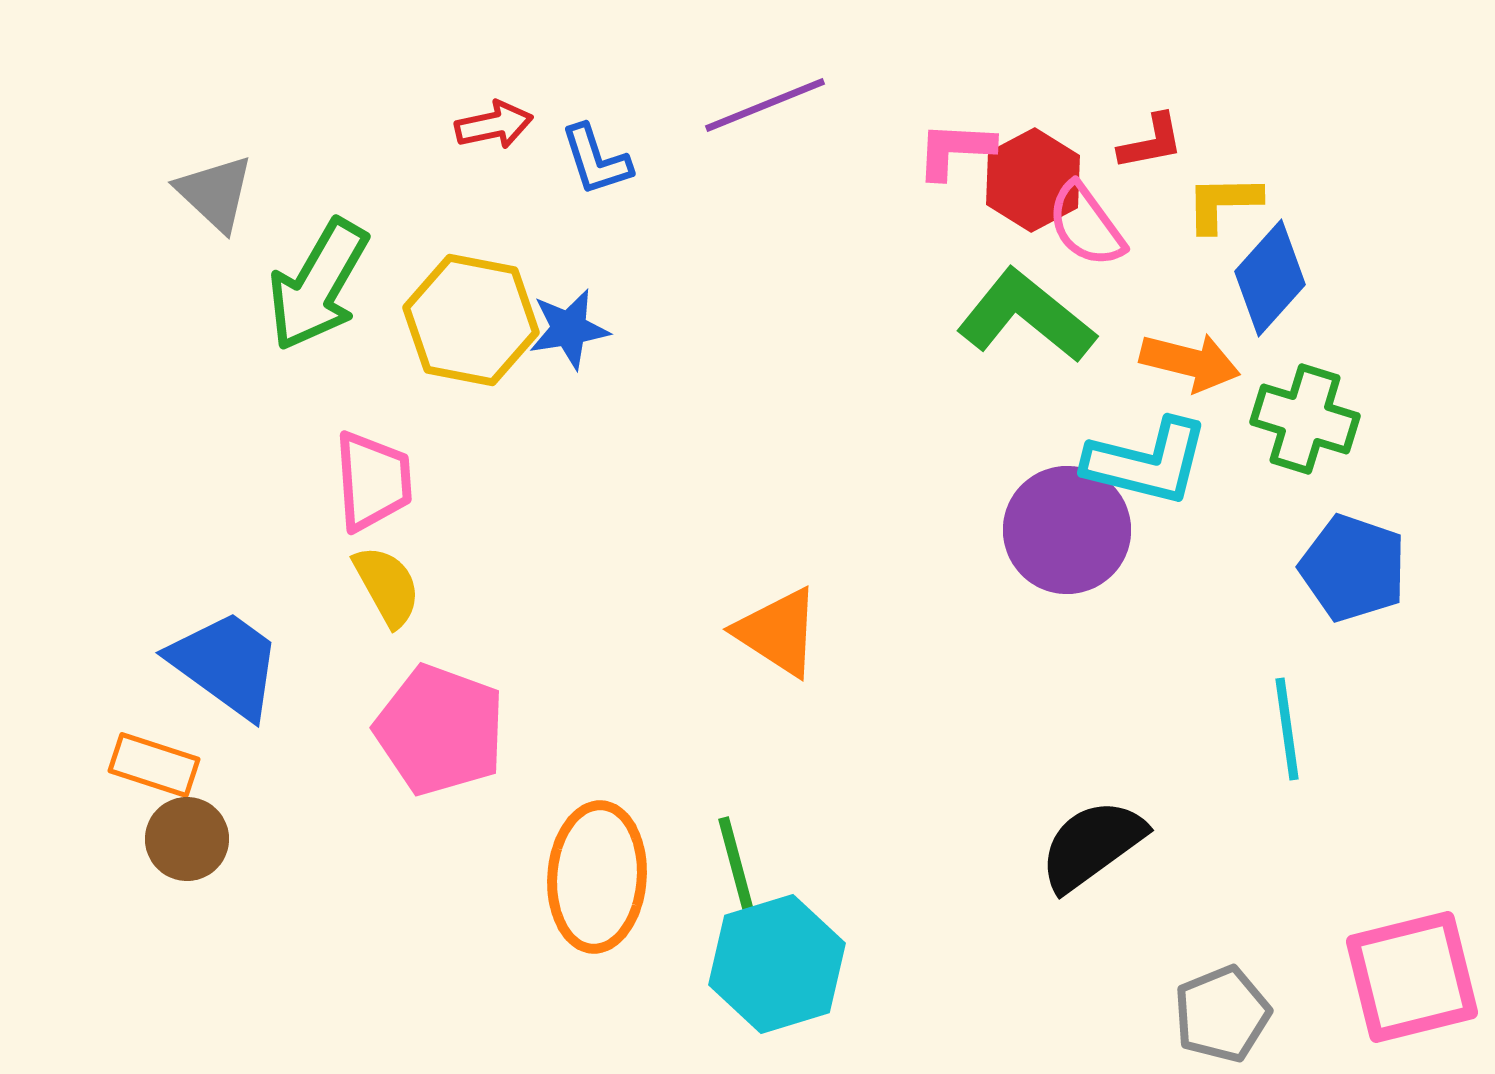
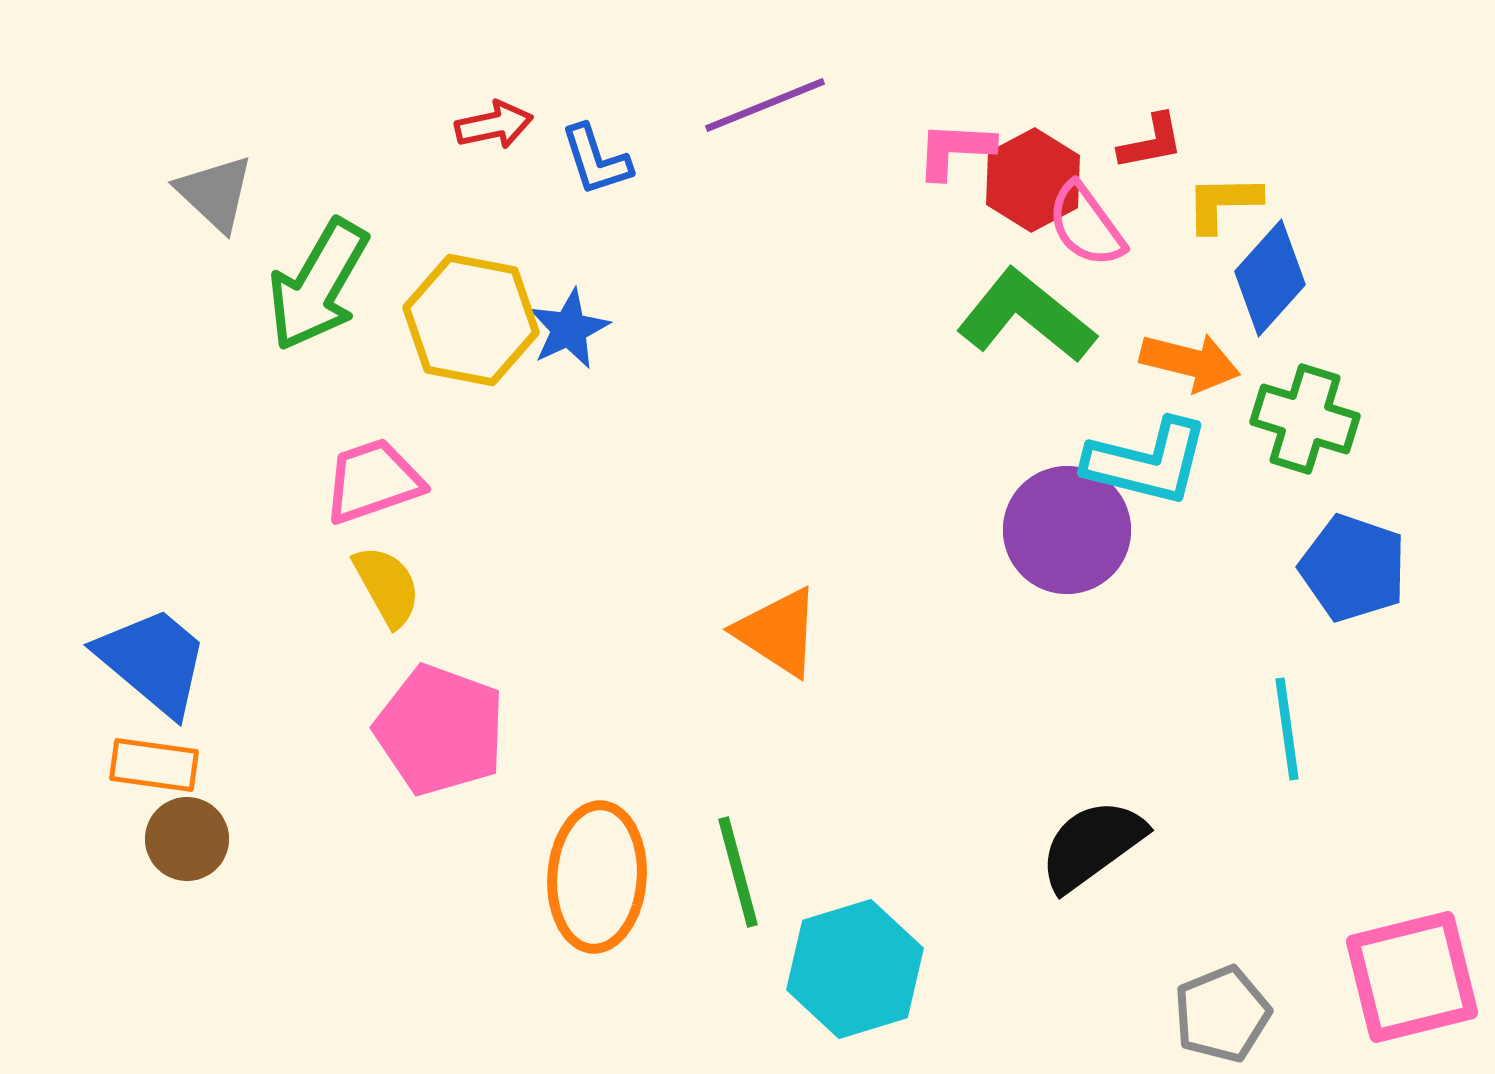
blue star: rotated 16 degrees counterclockwise
pink trapezoid: rotated 105 degrees counterclockwise
blue trapezoid: moved 73 px left, 3 px up; rotated 4 degrees clockwise
orange rectangle: rotated 10 degrees counterclockwise
cyan hexagon: moved 78 px right, 5 px down
